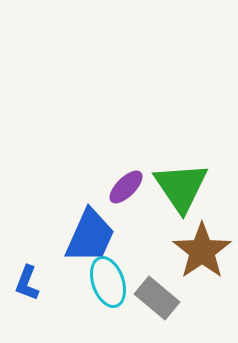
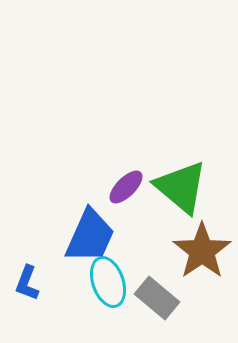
green triangle: rotated 16 degrees counterclockwise
